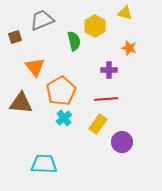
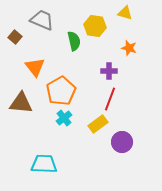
gray trapezoid: rotated 45 degrees clockwise
yellow hexagon: rotated 20 degrees counterclockwise
brown square: rotated 32 degrees counterclockwise
purple cross: moved 1 px down
red line: moved 4 px right; rotated 65 degrees counterclockwise
yellow rectangle: rotated 18 degrees clockwise
